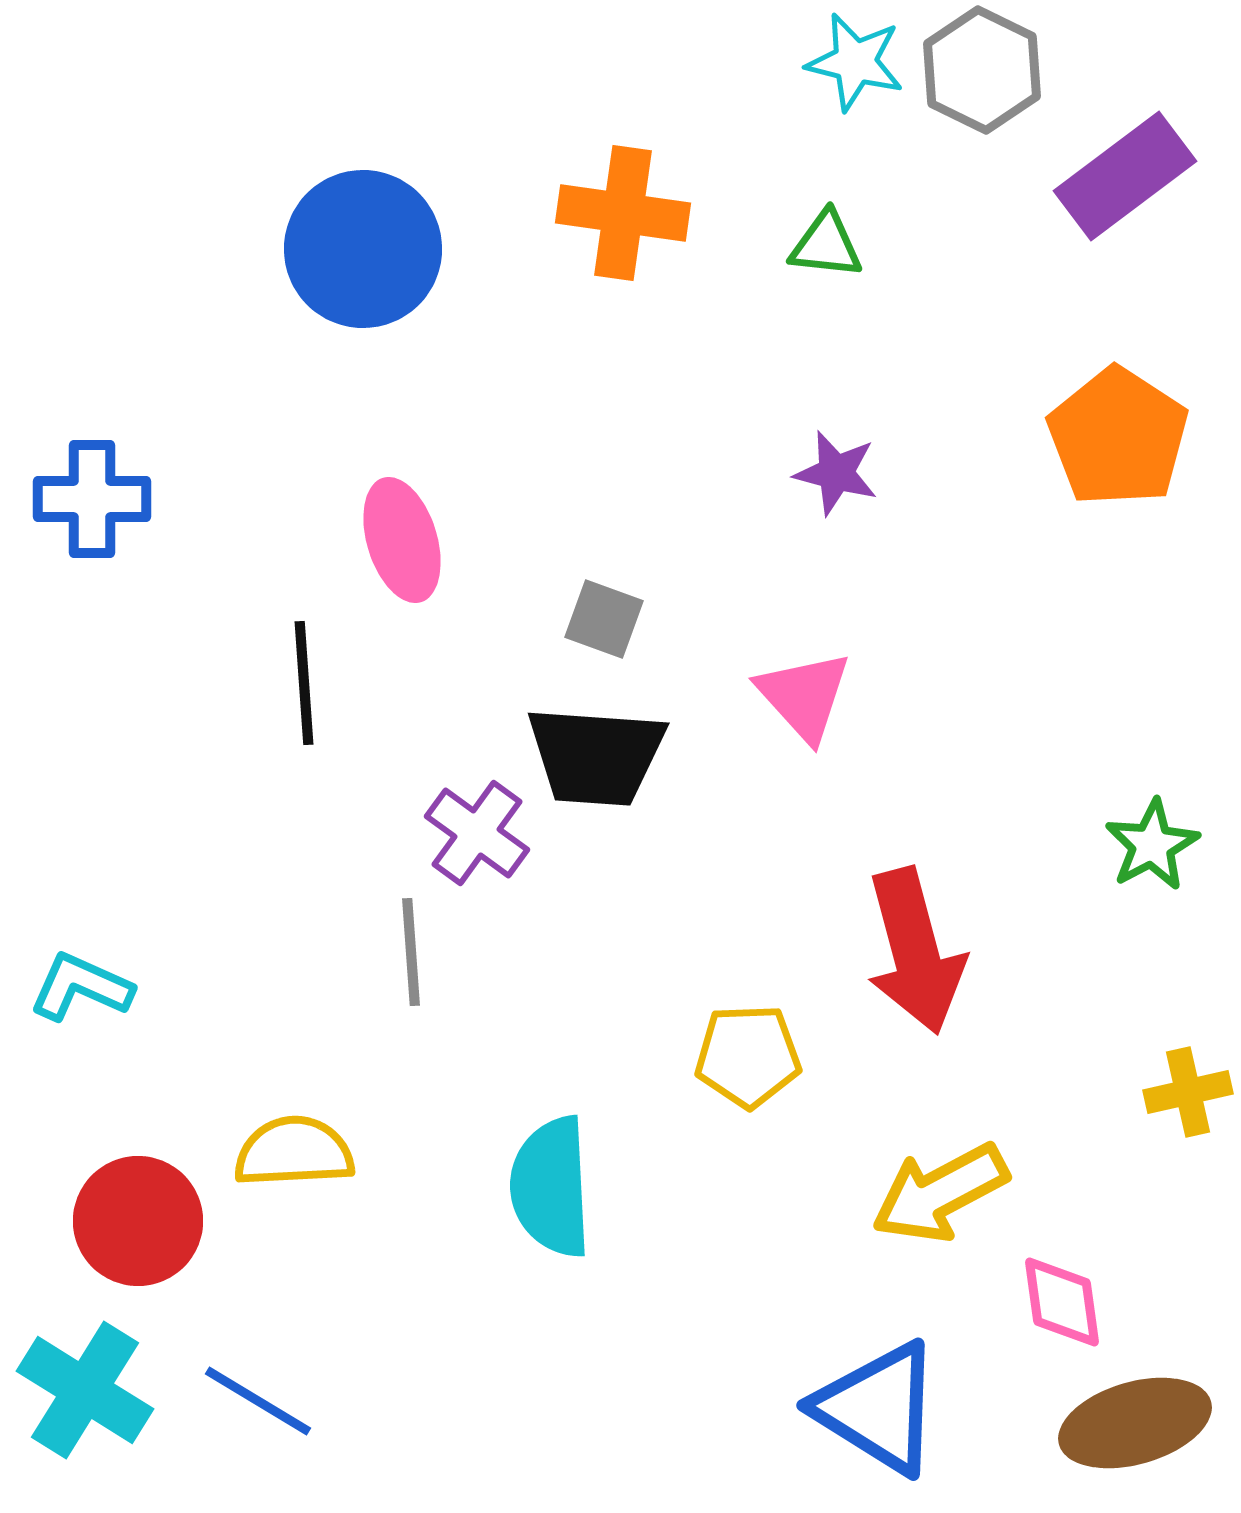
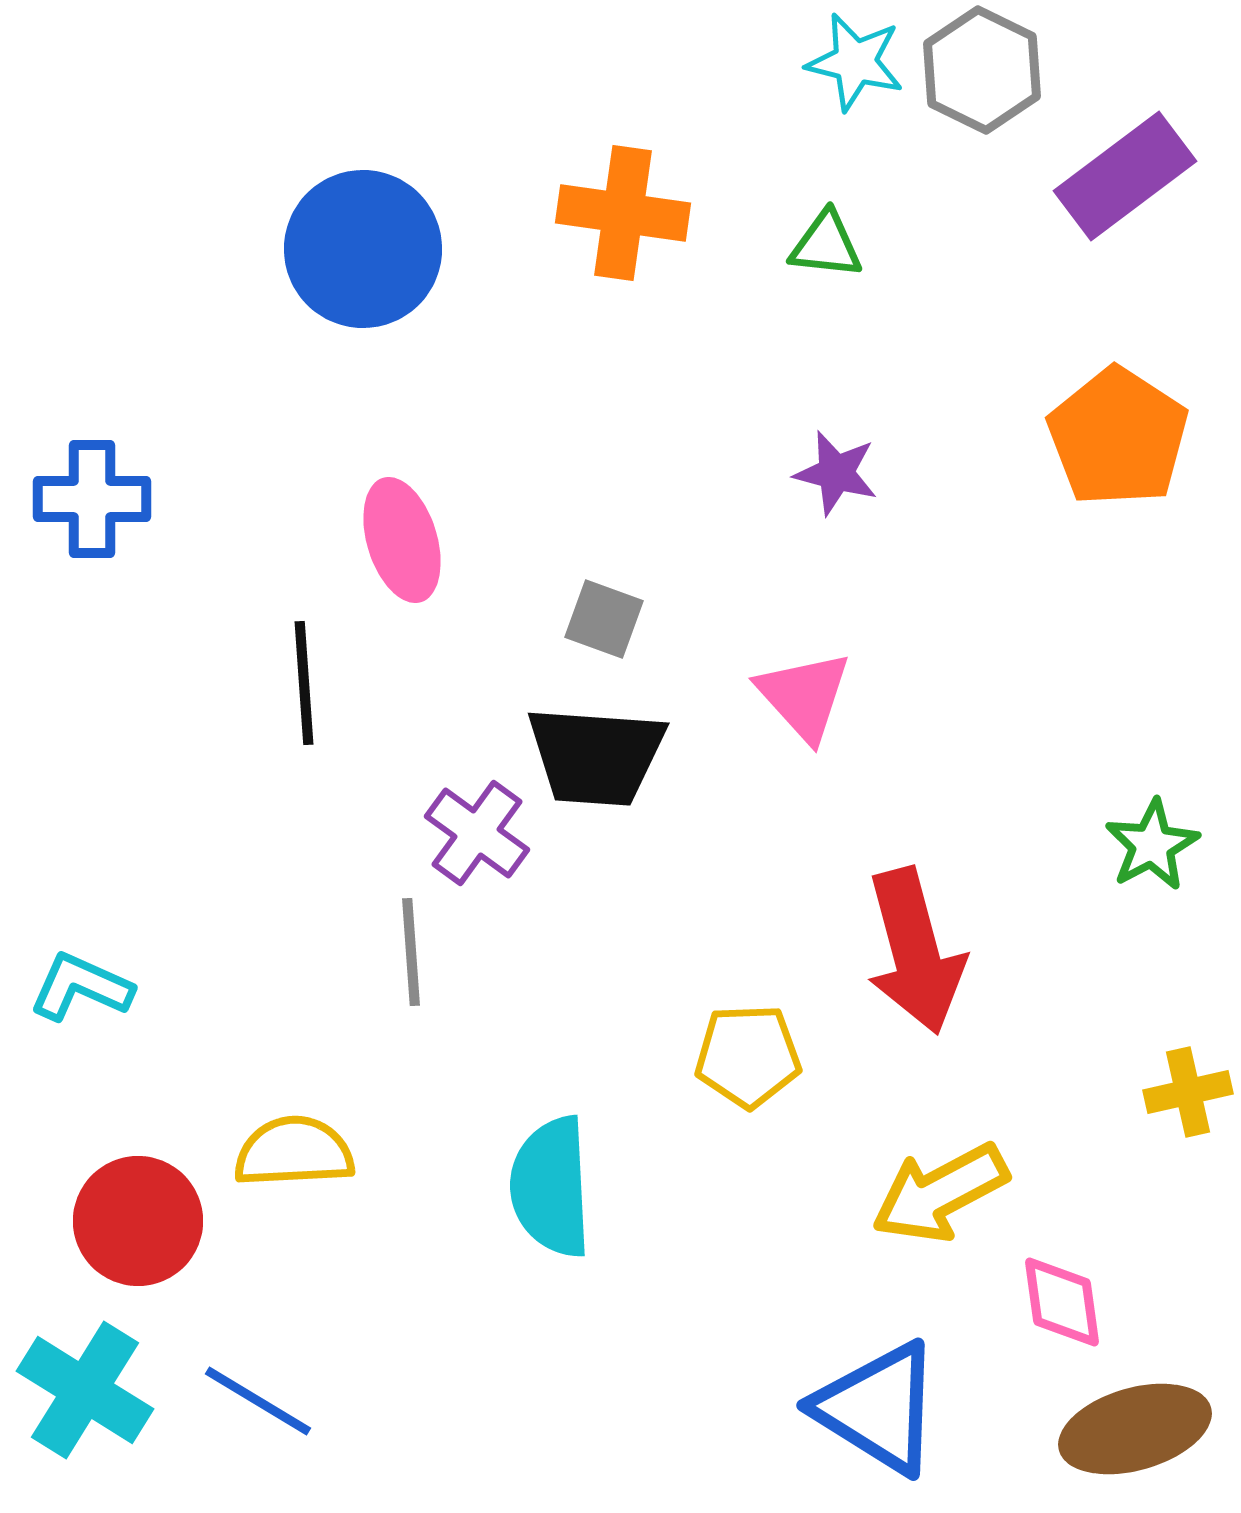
brown ellipse: moved 6 px down
